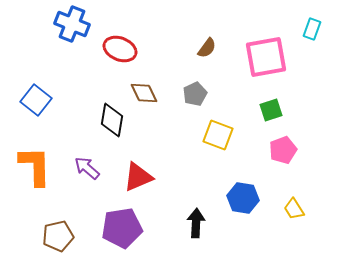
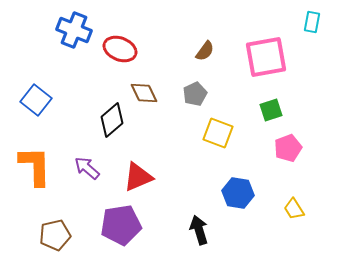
blue cross: moved 2 px right, 6 px down
cyan rectangle: moved 7 px up; rotated 10 degrees counterclockwise
brown semicircle: moved 2 px left, 3 px down
black diamond: rotated 40 degrees clockwise
yellow square: moved 2 px up
pink pentagon: moved 5 px right, 2 px up
blue hexagon: moved 5 px left, 5 px up
black arrow: moved 3 px right, 7 px down; rotated 20 degrees counterclockwise
purple pentagon: moved 1 px left, 3 px up
brown pentagon: moved 3 px left, 1 px up
